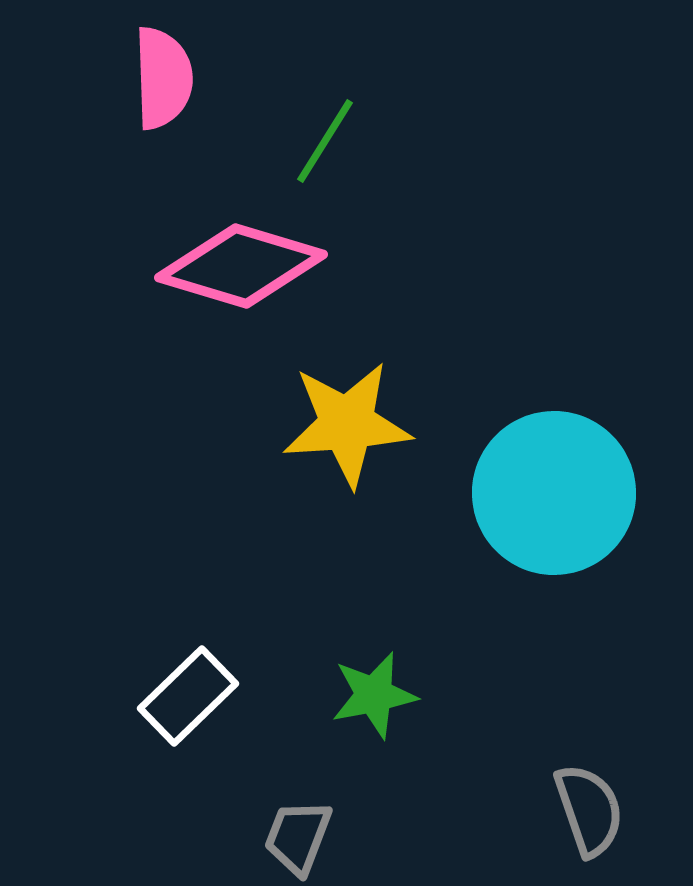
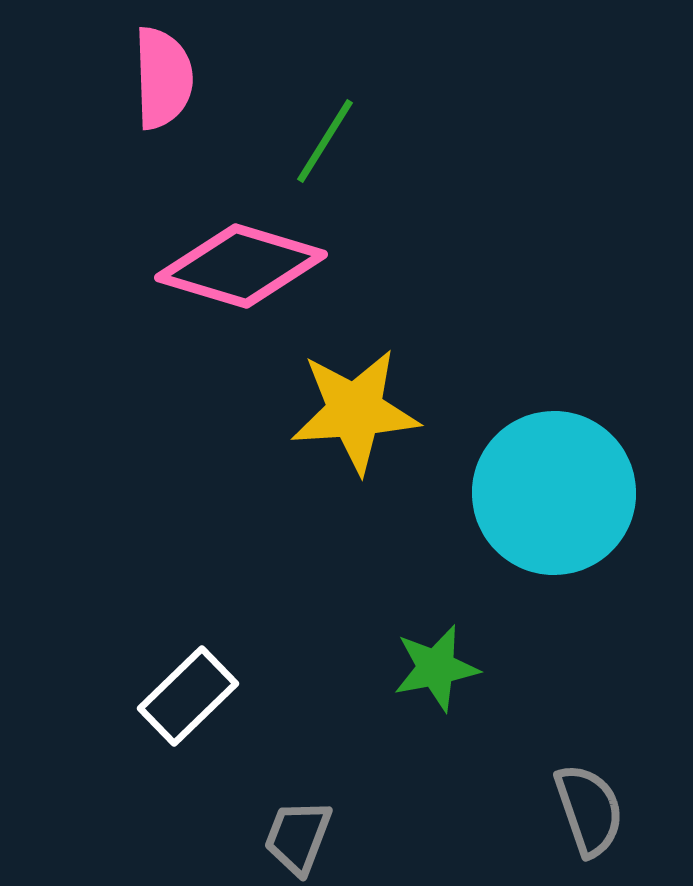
yellow star: moved 8 px right, 13 px up
green star: moved 62 px right, 27 px up
